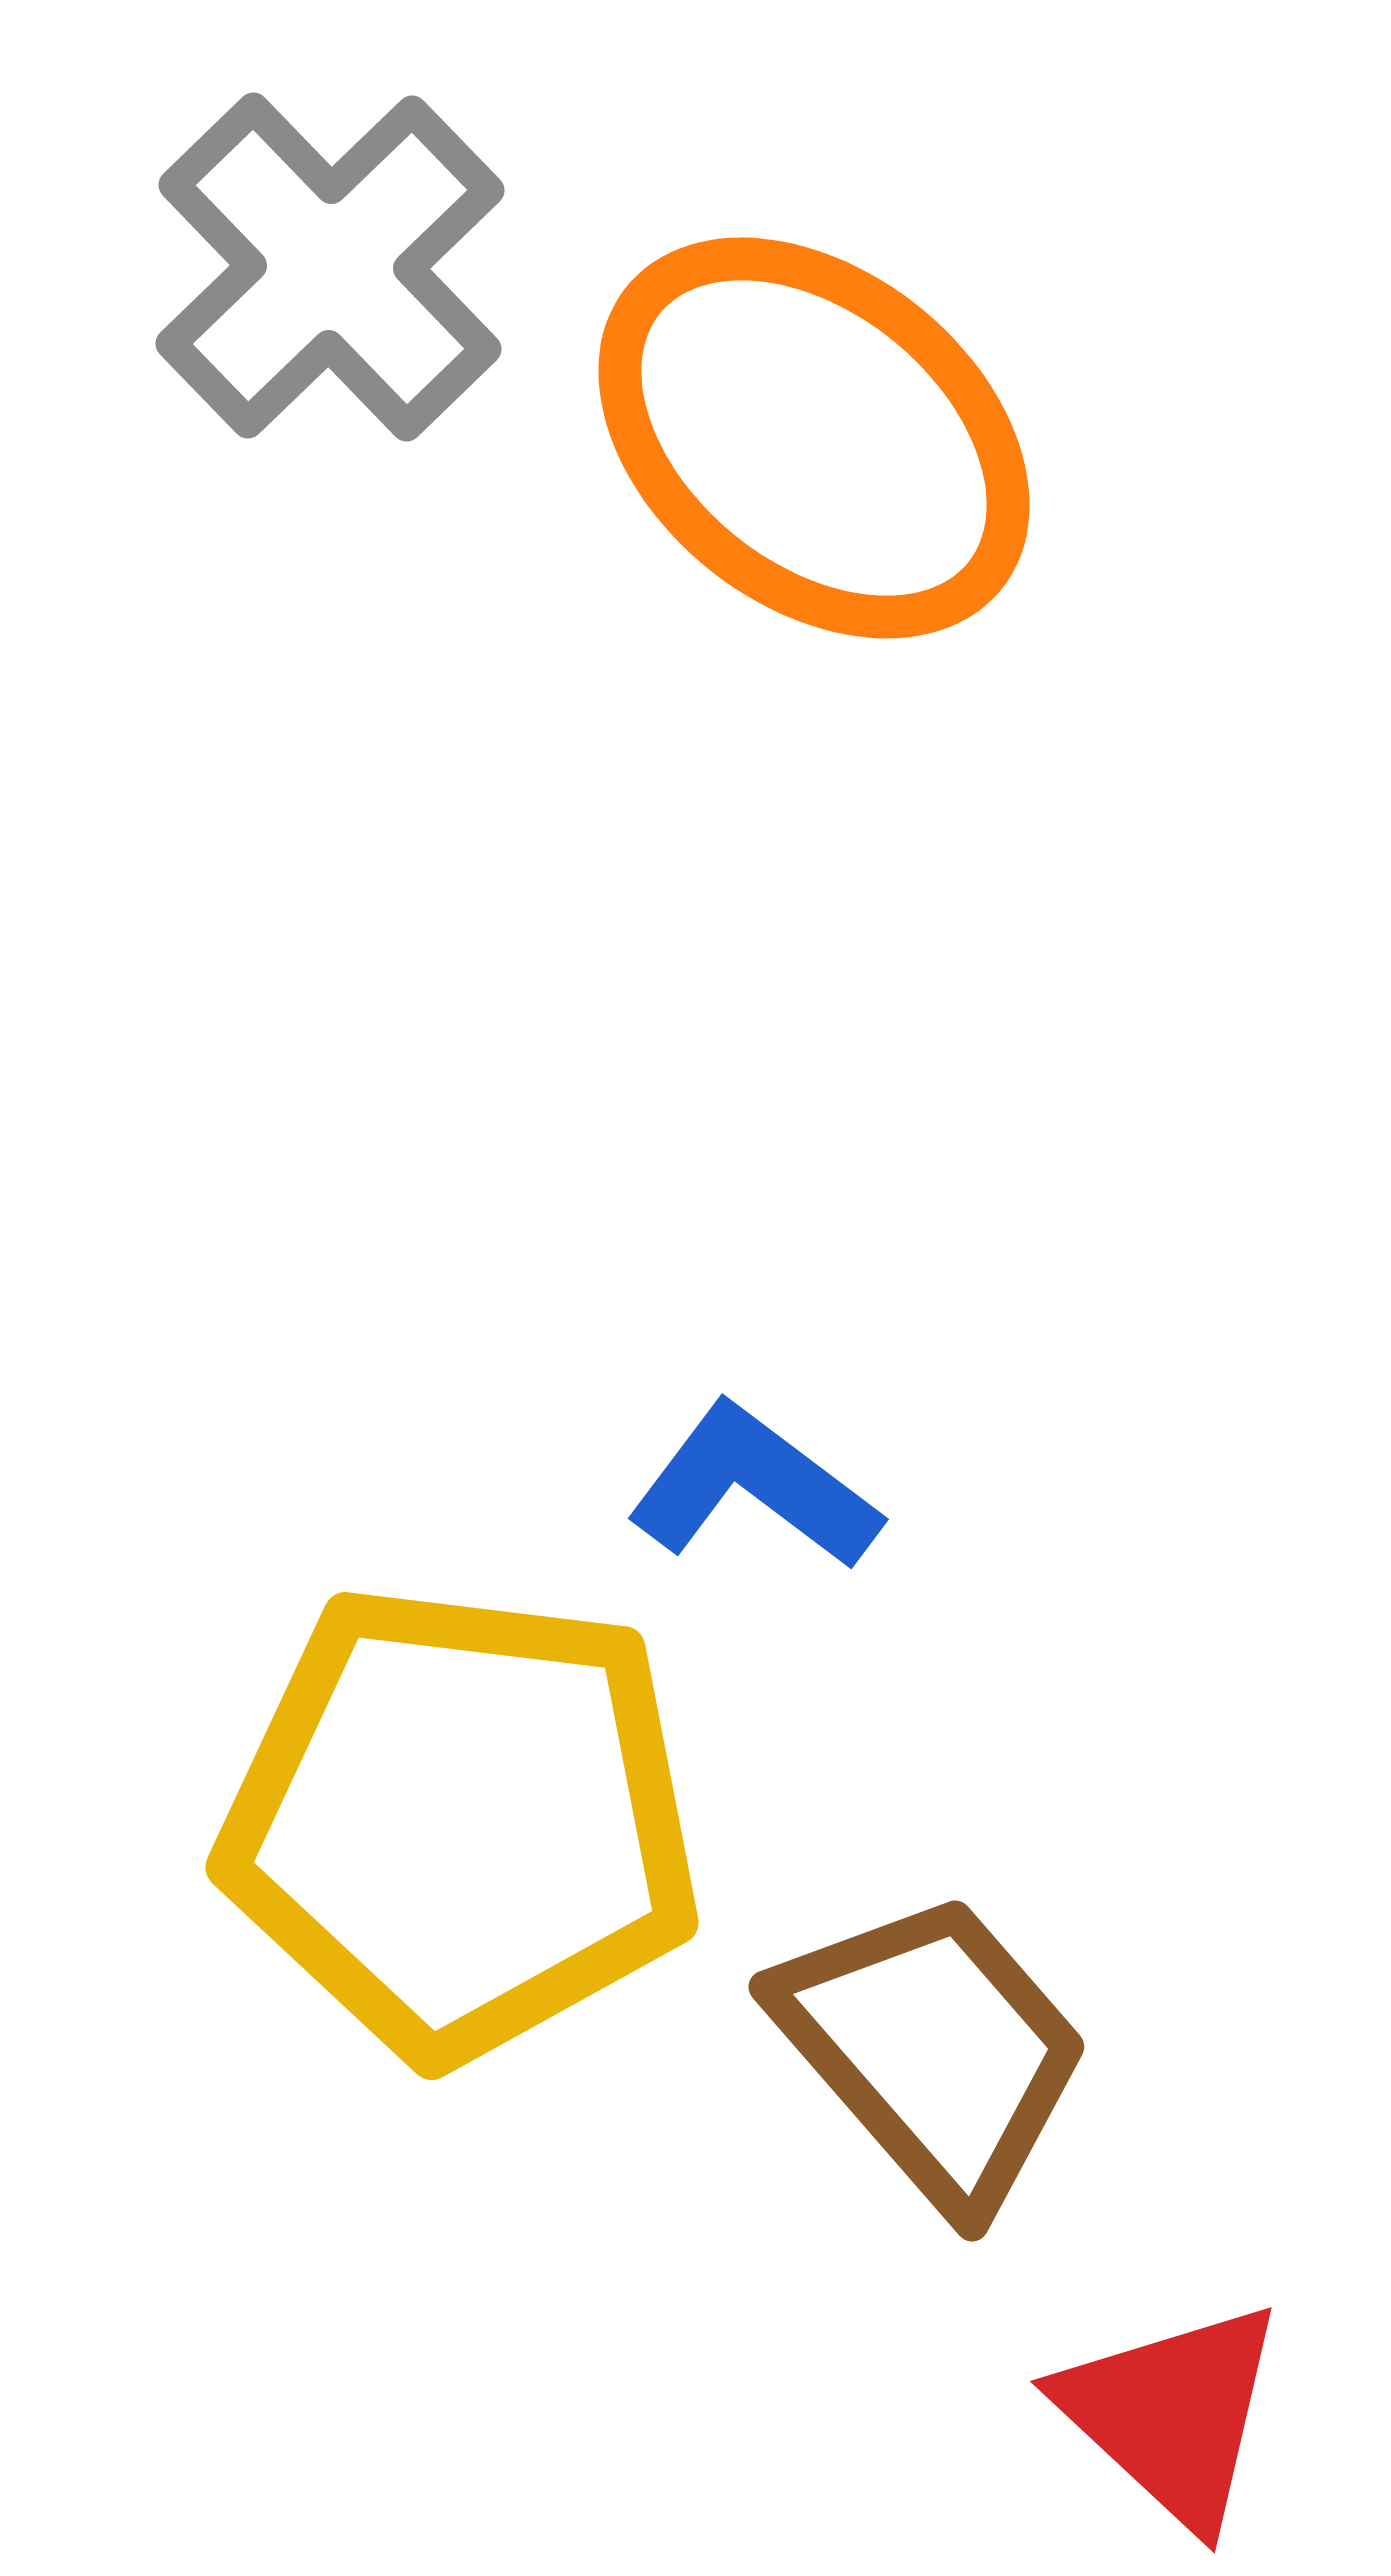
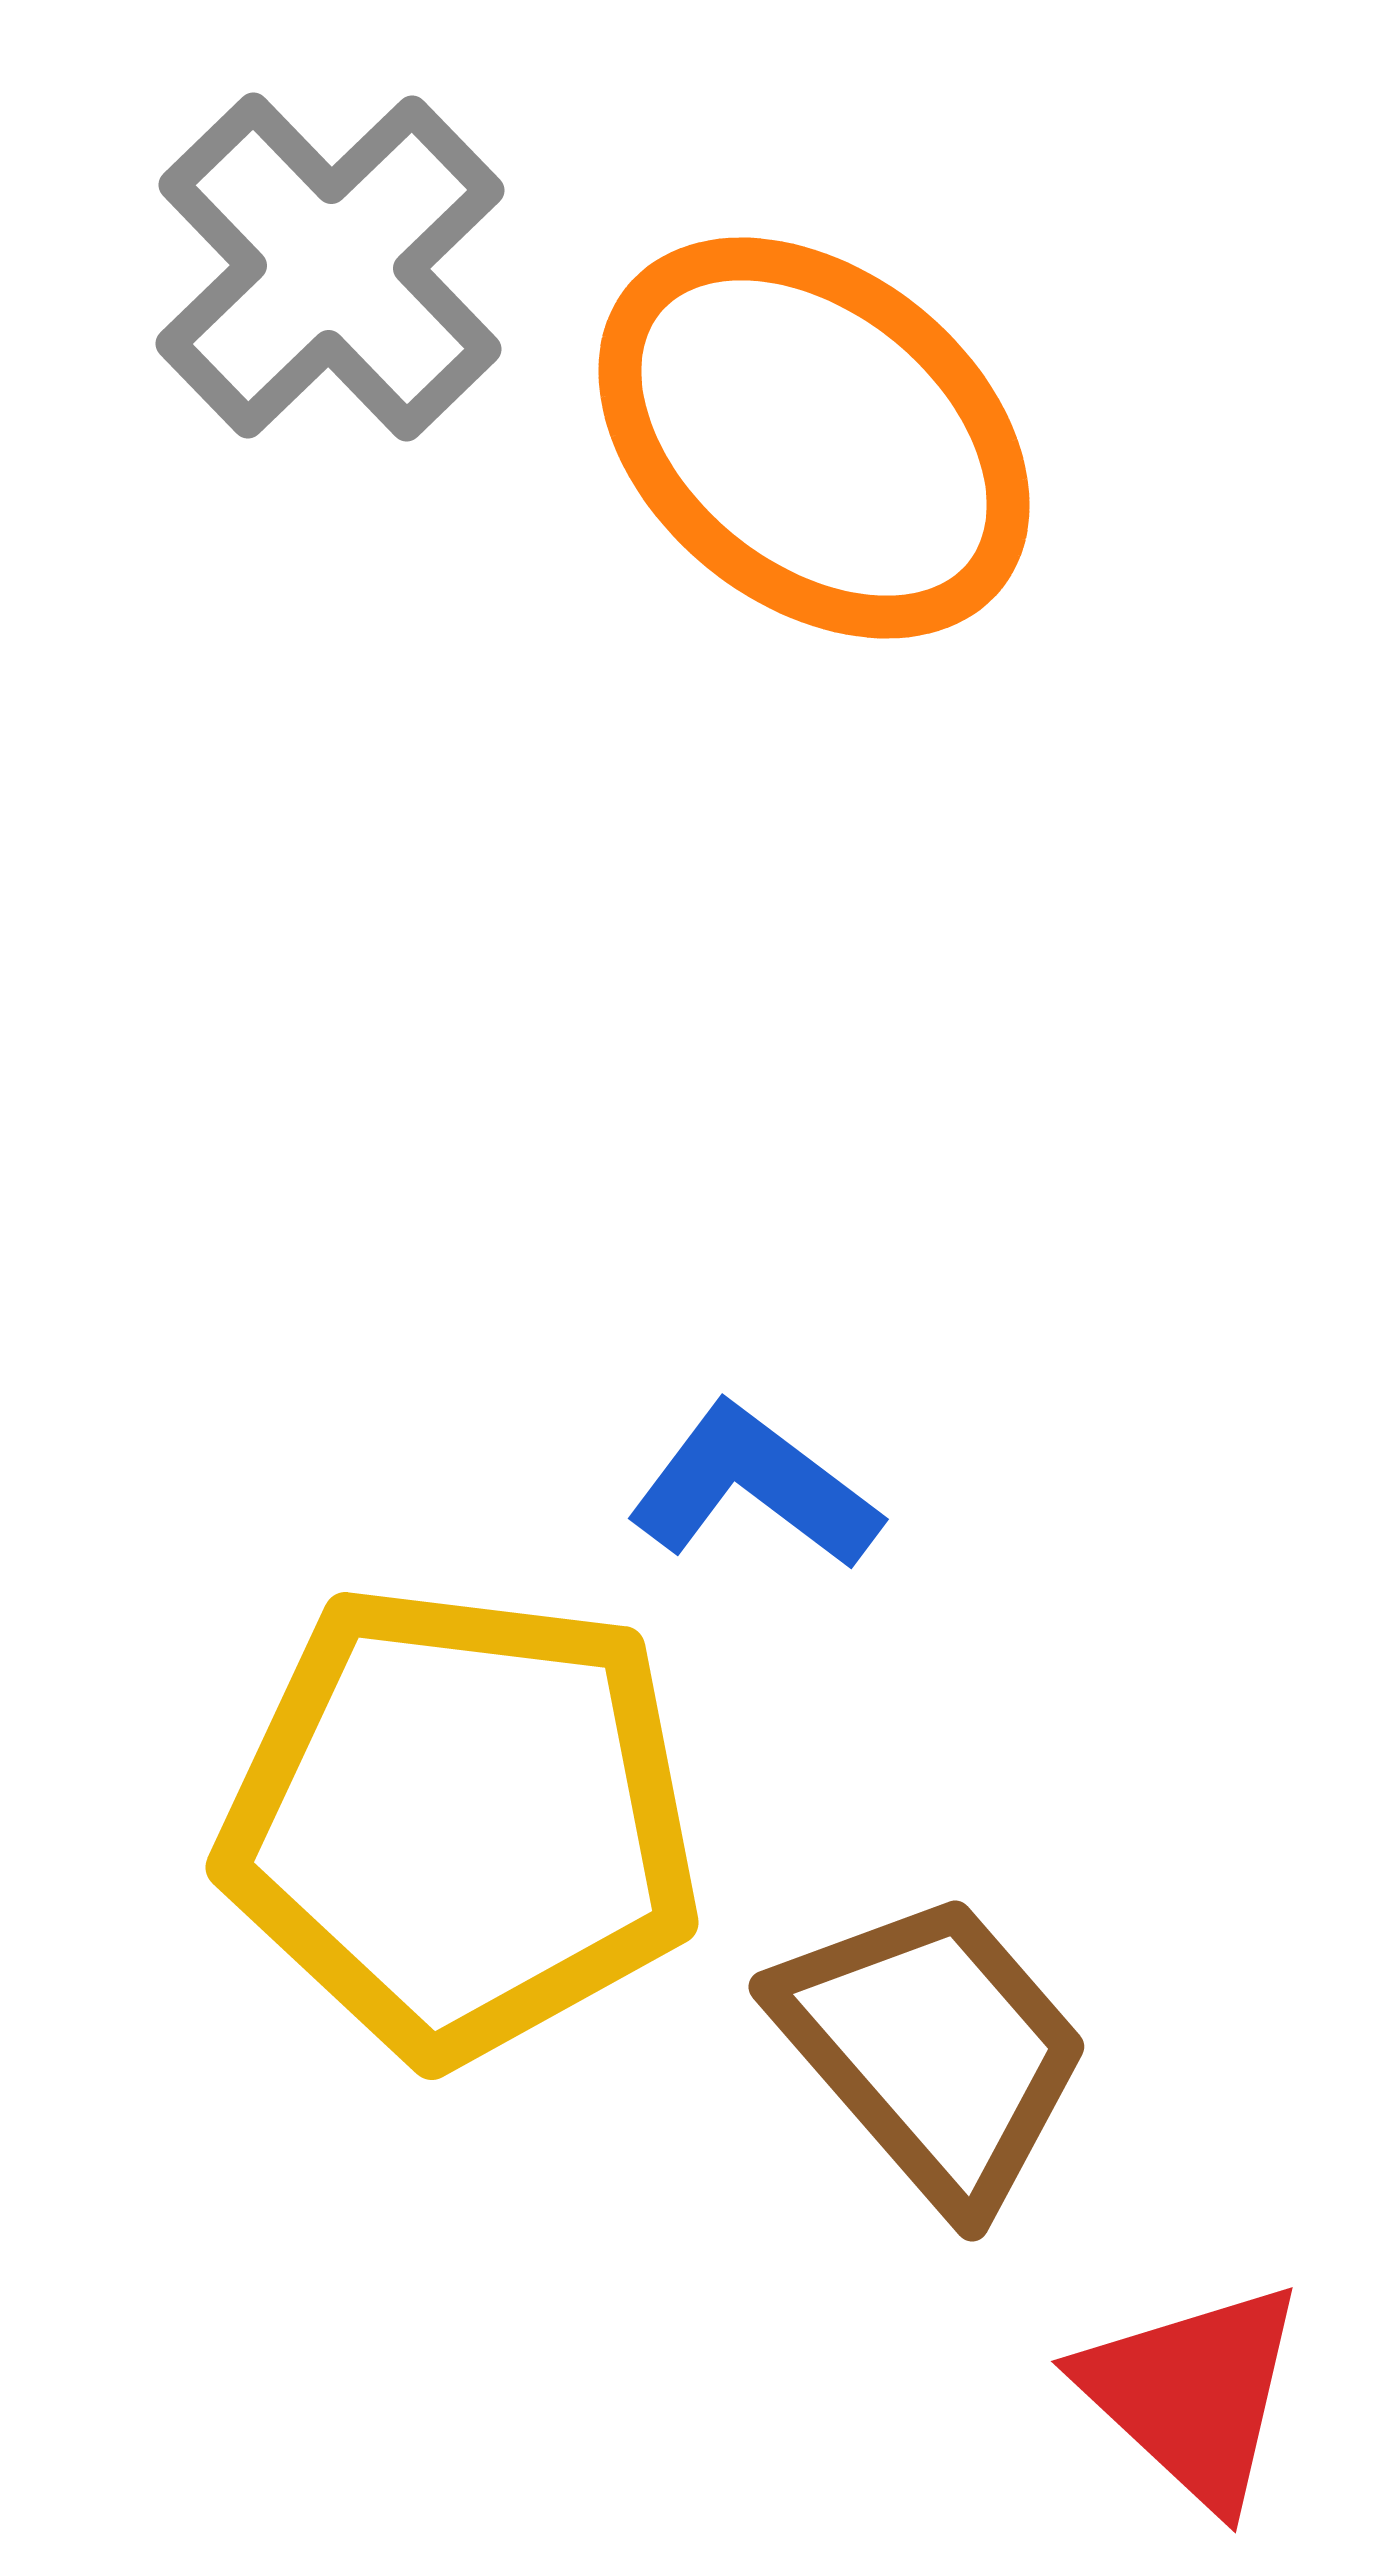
red triangle: moved 21 px right, 20 px up
